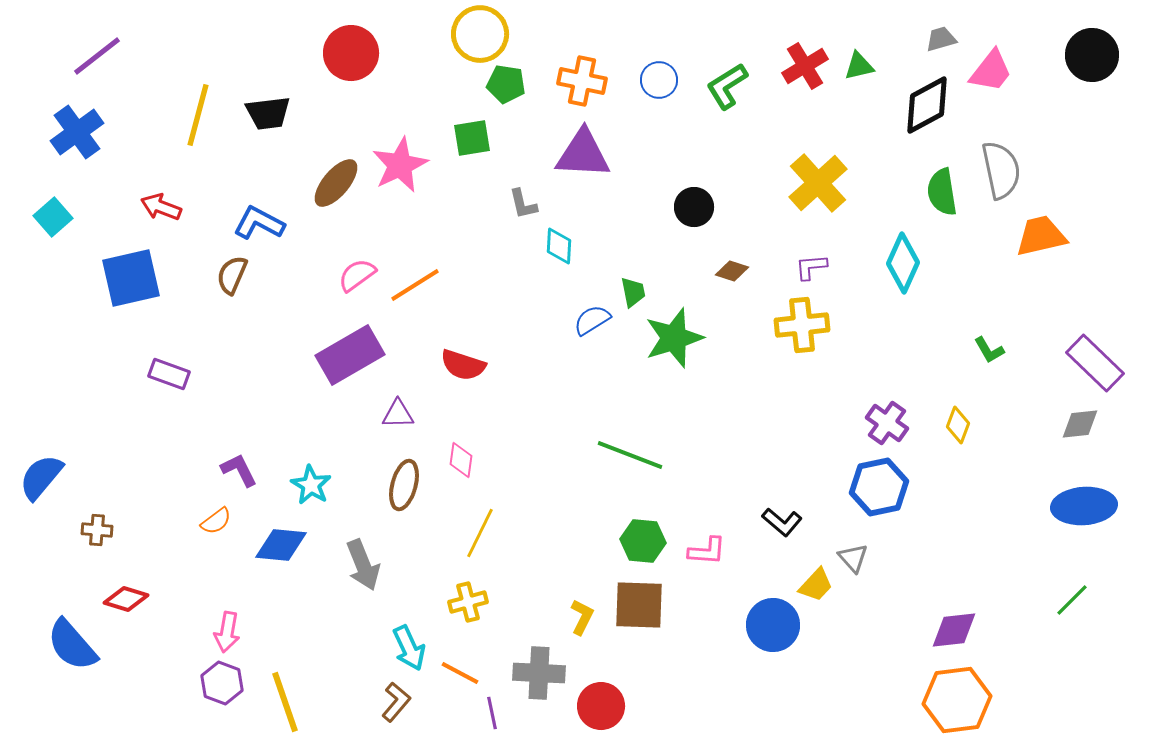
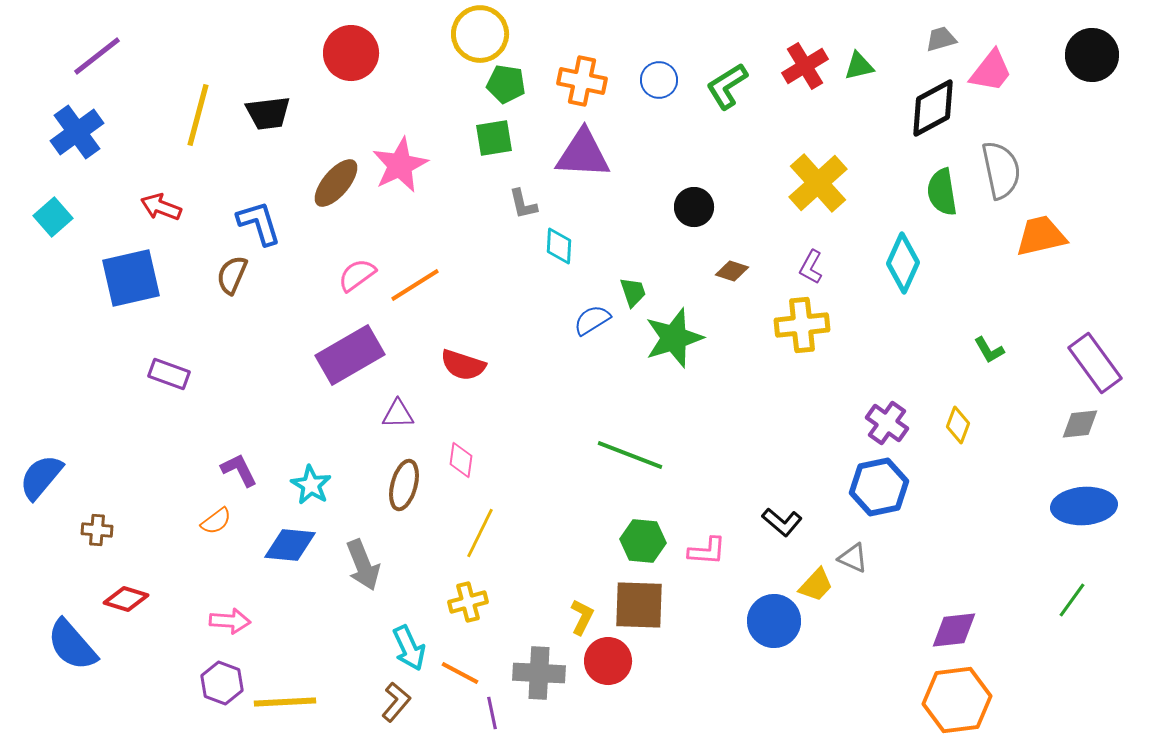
black diamond at (927, 105): moved 6 px right, 3 px down
green square at (472, 138): moved 22 px right
blue L-shape at (259, 223): rotated 45 degrees clockwise
purple L-shape at (811, 267): rotated 56 degrees counterclockwise
green trapezoid at (633, 292): rotated 8 degrees counterclockwise
purple rectangle at (1095, 363): rotated 10 degrees clockwise
blue diamond at (281, 545): moved 9 px right
gray triangle at (853, 558): rotated 24 degrees counterclockwise
green line at (1072, 600): rotated 9 degrees counterclockwise
blue circle at (773, 625): moved 1 px right, 4 px up
pink arrow at (227, 632): moved 3 px right, 11 px up; rotated 96 degrees counterclockwise
yellow line at (285, 702): rotated 74 degrees counterclockwise
red circle at (601, 706): moved 7 px right, 45 px up
